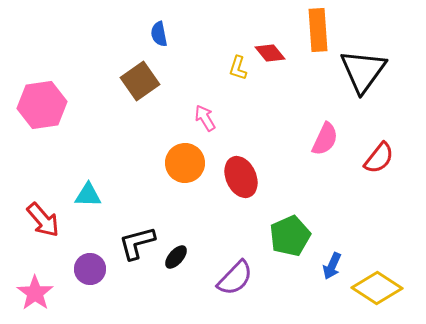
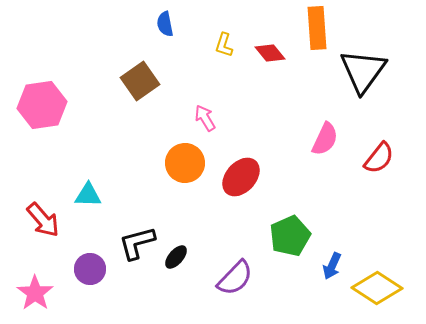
orange rectangle: moved 1 px left, 2 px up
blue semicircle: moved 6 px right, 10 px up
yellow L-shape: moved 14 px left, 23 px up
red ellipse: rotated 66 degrees clockwise
